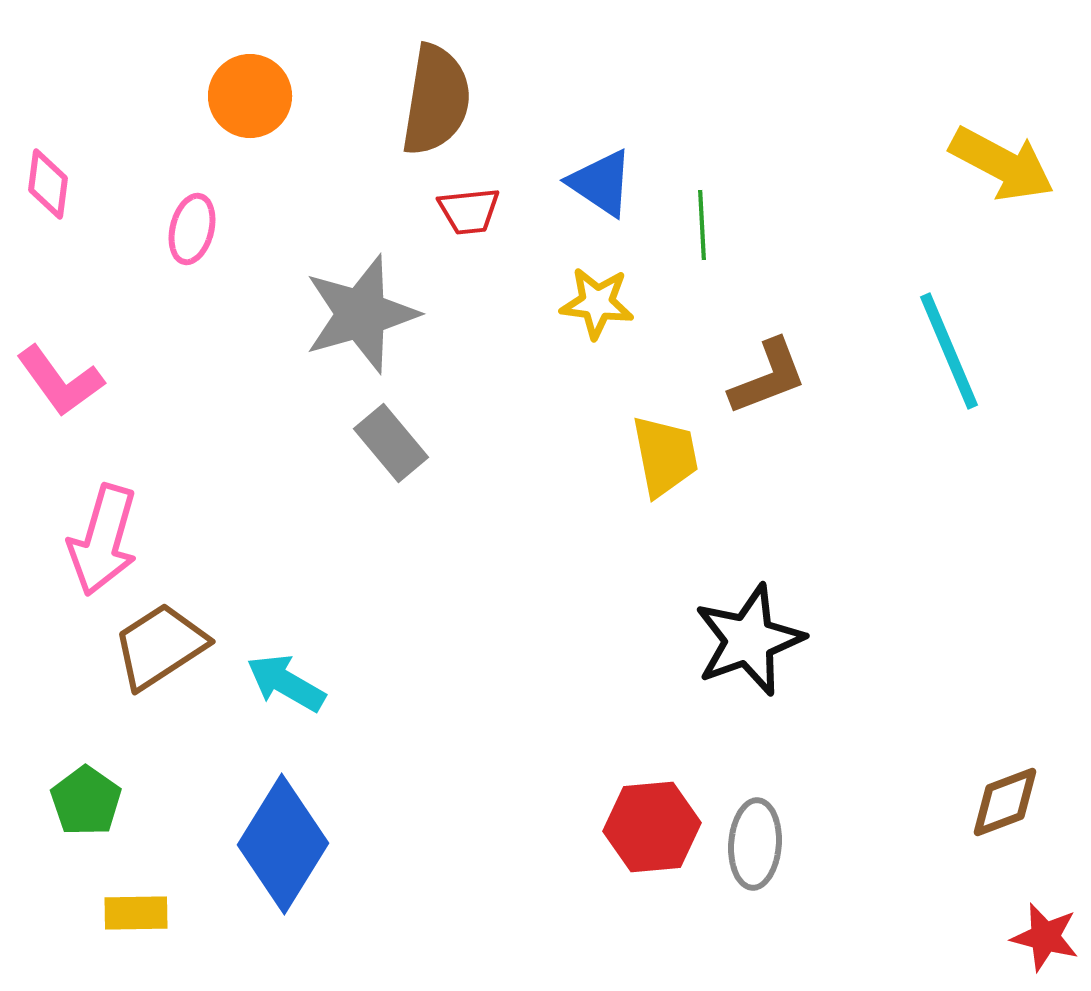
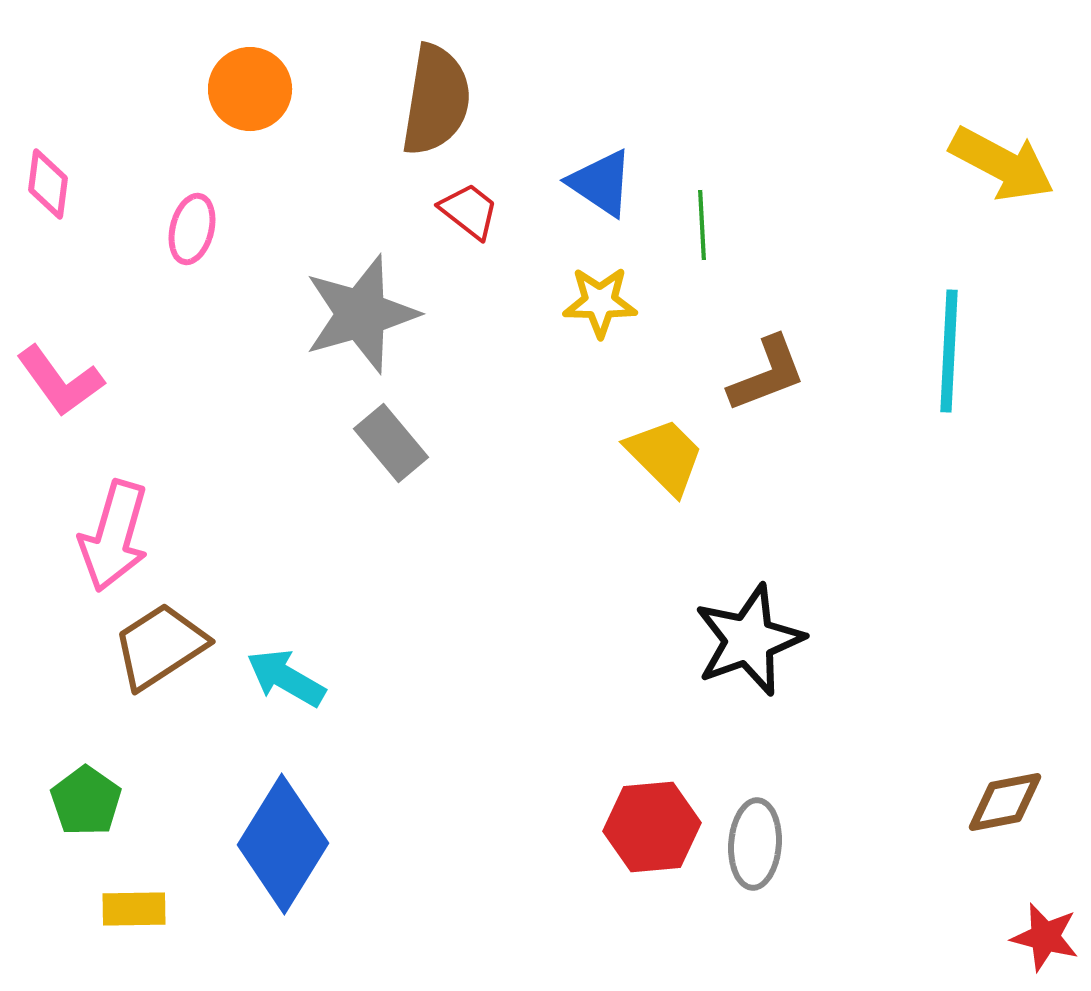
orange circle: moved 7 px up
red trapezoid: rotated 136 degrees counterclockwise
yellow star: moved 3 px right, 1 px up; rotated 6 degrees counterclockwise
cyan line: rotated 26 degrees clockwise
brown L-shape: moved 1 px left, 3 px up
yellow trapezoid: rotated 34 degrees counterclockwise
pink arrow: moved 11 px right, 4 px up
cyan arrow: moved 5 px up
brown diamond: rotated 10 degrees clockwise
yellow rectangle: moved 2 px left, 4 px up
